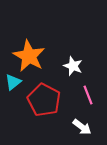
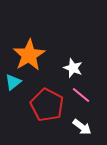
orange star: moved 1 px up; rotated 12 degrees clockwise
white star: moved 2 px down
pink line: moved 7 px left; rotated 30 degrees counterclockwise
red pentagon: moved 3 px right, 5 px down
